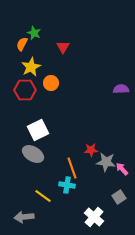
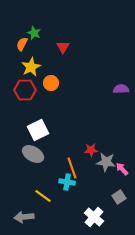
cyan cross: moved 3 px up
